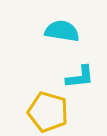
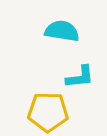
yellow pentagon: rotated 15 degrees counterclockwise
